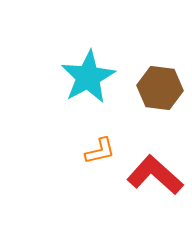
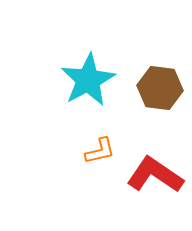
cyan star: moved 3 px down
red L-shape: rotated 8 degrees counterclockwise
